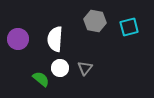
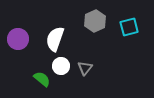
gray hexagon: rotated 25 degrees clockwise
white semicircle: rotated 15 degrees clockwise
white circle: moved 1 px right, 2 px up
green semicircle: moved 1 px right
